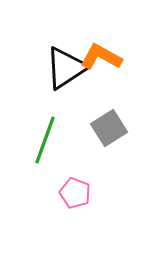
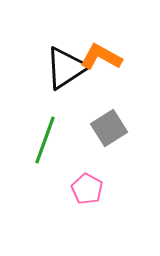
pink pentagon: moved 12 px right, 4 px up; rotated 8 degrees clockwise
